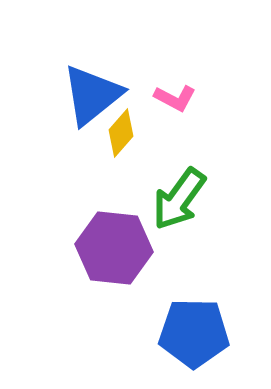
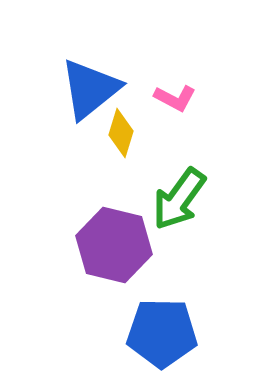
blue triangle: moved 2 px left, 6 px up
yellow diamond: rotated 24 degrees counterclockwise
purple hexagon: moved 3 px up; rotated 8 degrees clockwise
blue pentagon: moved 32 px left
